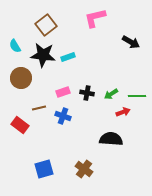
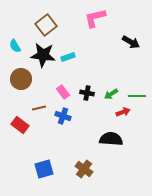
brown circle: moved 1 px down
pink rectangle: rotated 72 degrees clockwise
